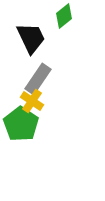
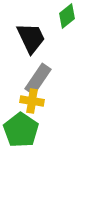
green diamond: moved 3 px right
yellow cross: rotated 25 degrees counterclockwise
green pentagon: moved 6 px down
